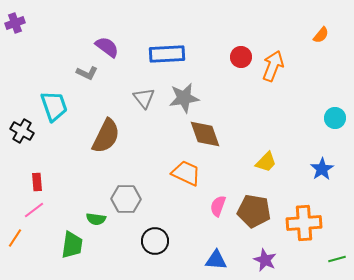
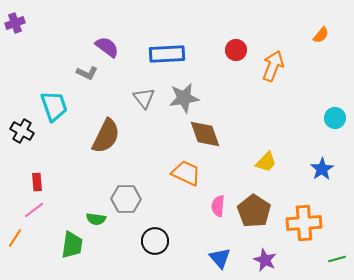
red circle: moved 5 px left, 7 px up
pink semicircle: rotated 15 degrees counterclockwise
brown pentagon: rotated 24 degrees clockwise
blue triangle: moved 4 px right, 2 px up; rotated 45 degrees clockwise
